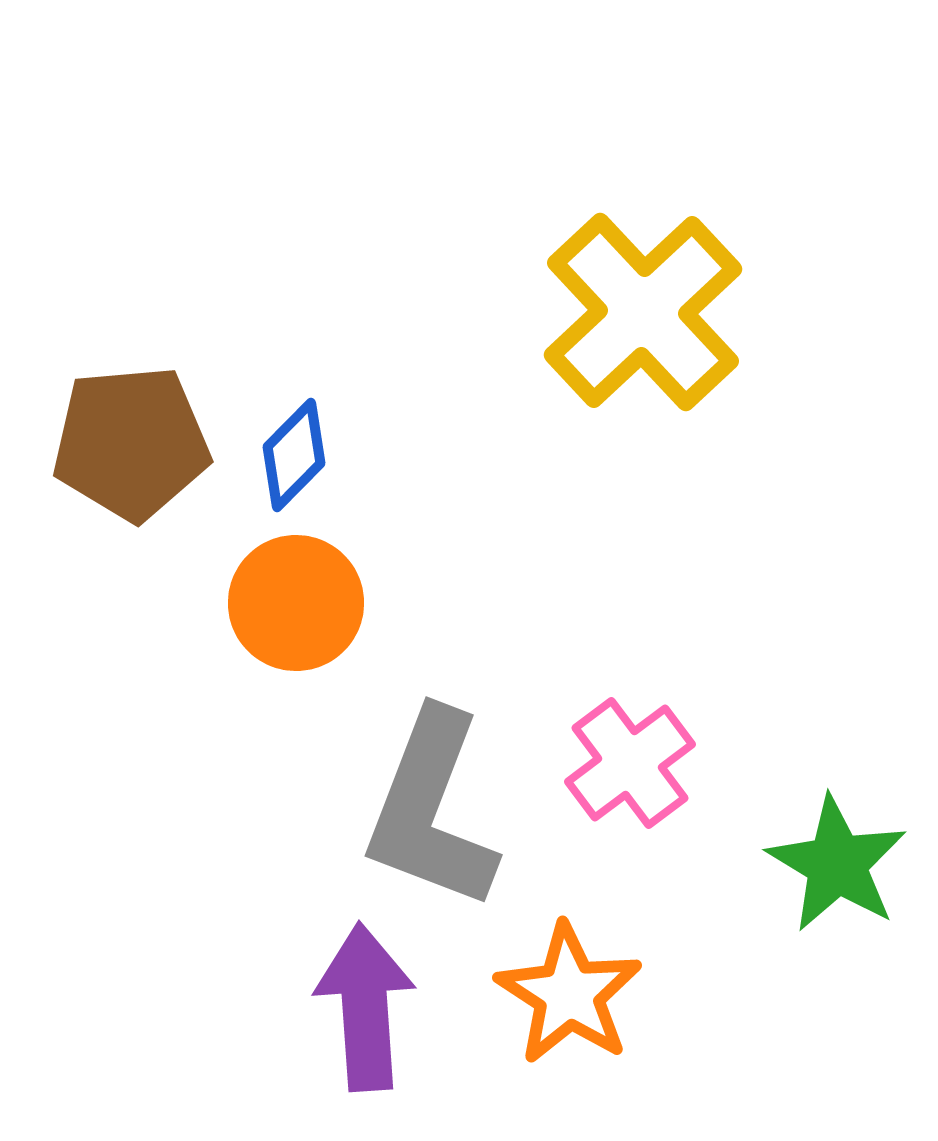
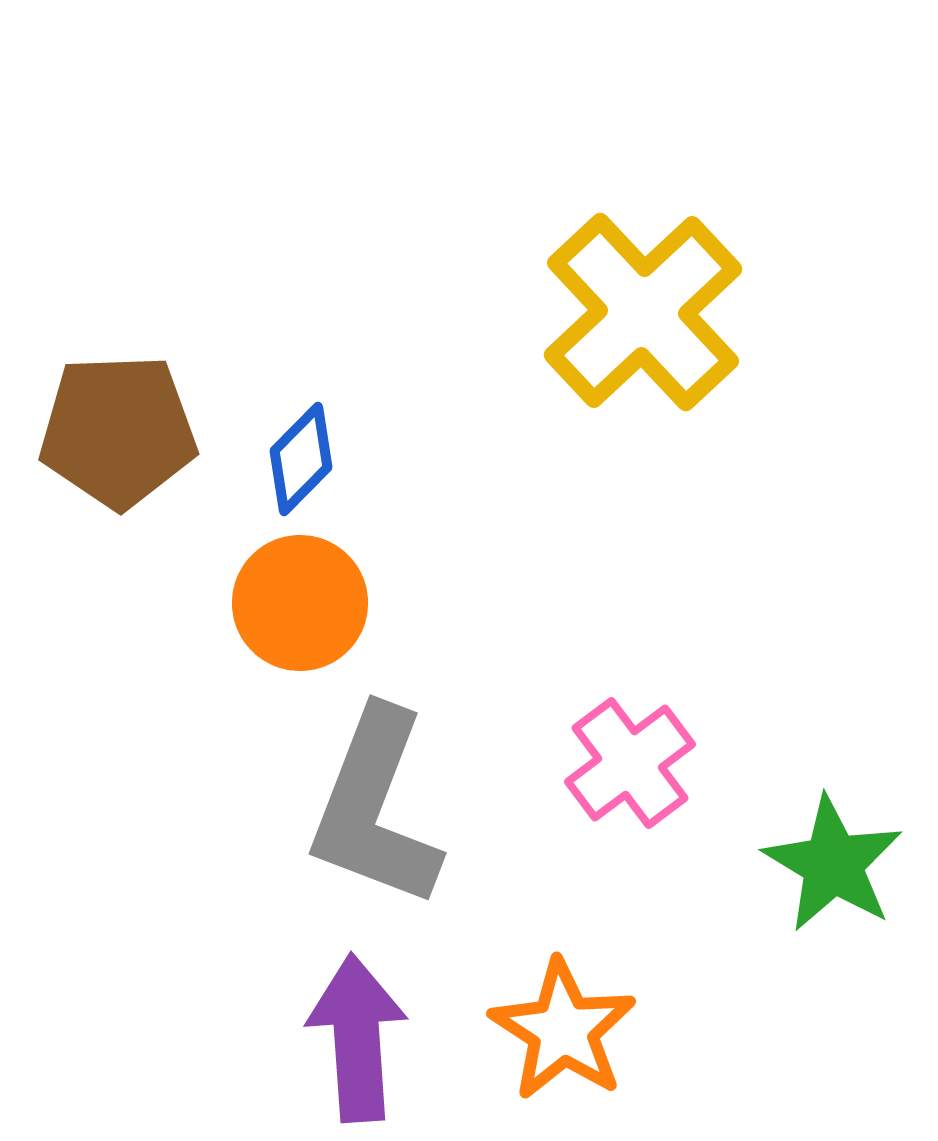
brown pentagon: moved 13 px left, 12 px up; rotated 3 degrees clockwise
blue diamond: moved 7 px right, 4 px down
orange circle: moved 4 px right
gray L-shape: moved 56 px left, 2 px up
green star: moved 4 px left
orange star: moved 6 px left, 36 px down
purple arrow: moved 8 px left, 31 px down
